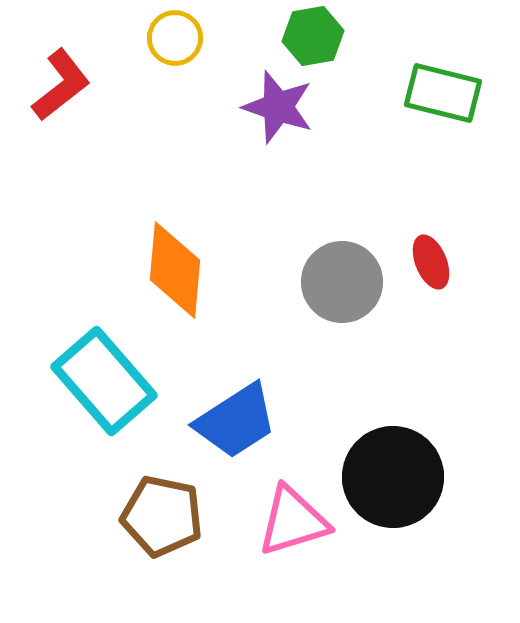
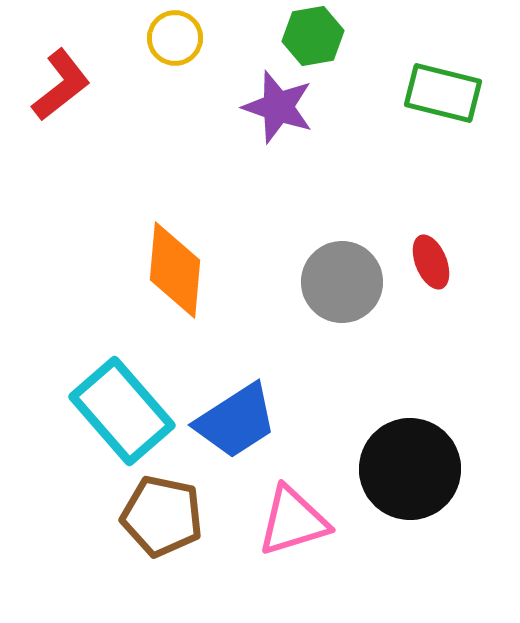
cyan rectangle: moved 18 px right, 30 px down
black circle: moved 17 px right, 8 px up
